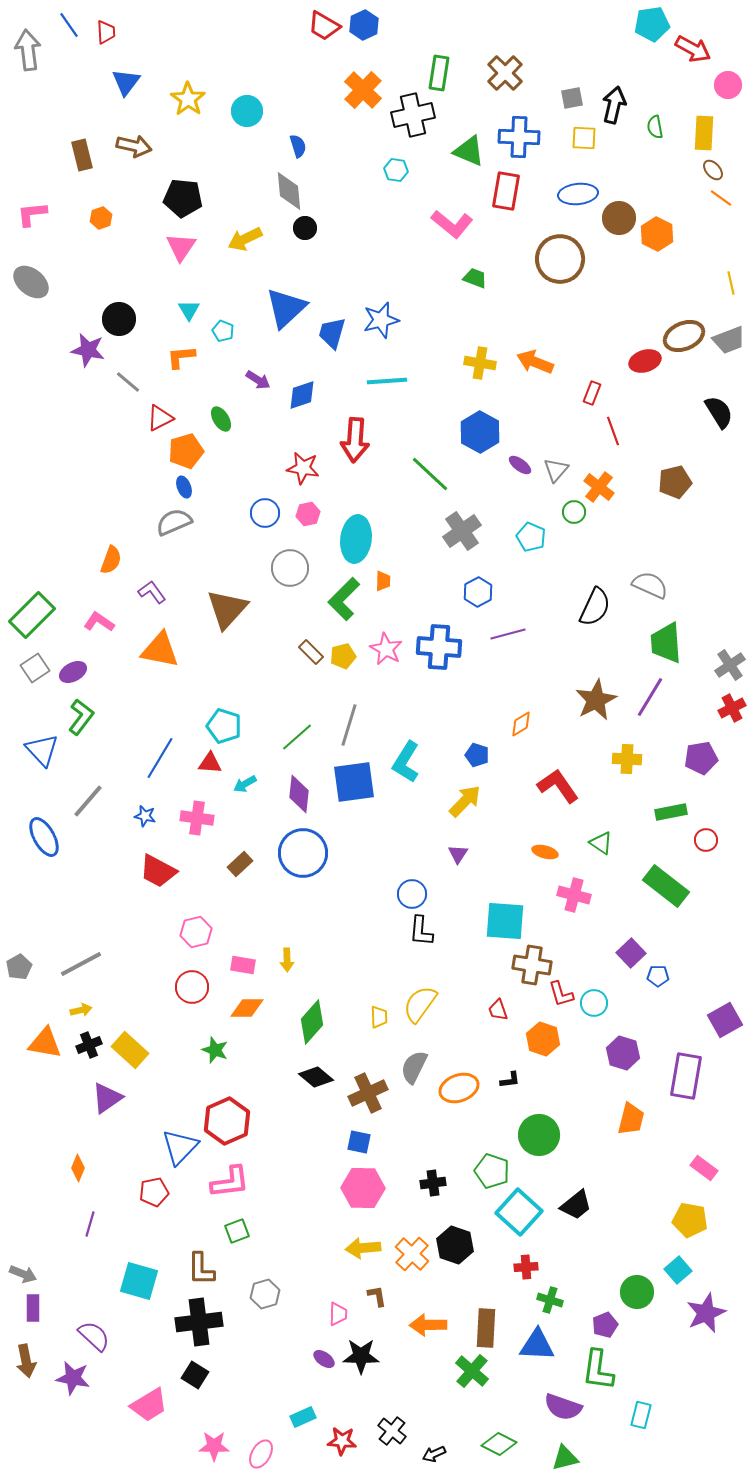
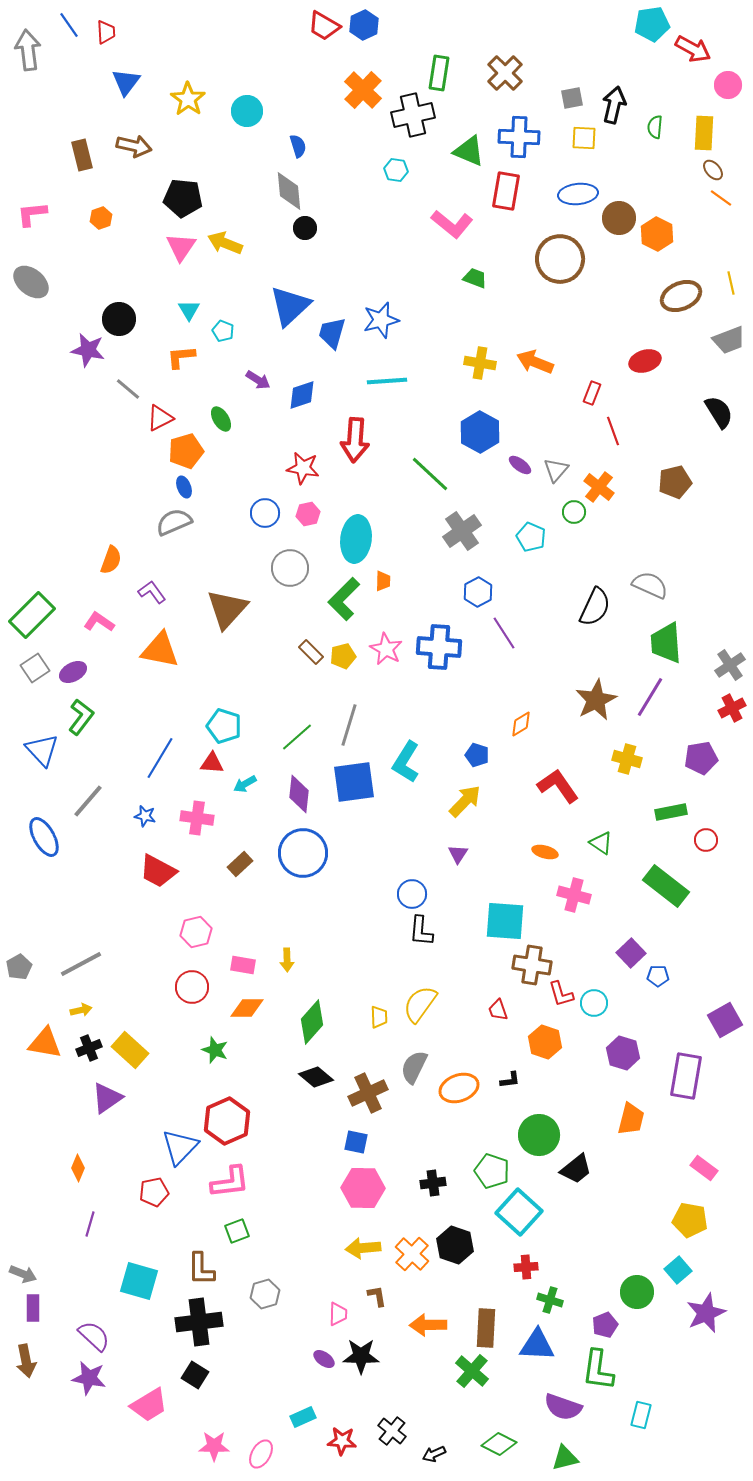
green semicircle at (655, 127): rotated 15 degrees clockwise
yellow arrow at (245, 239): moved 20 px left, 4 px down; rotated 48 degrees clockwise
blue triangle at (286, 308): moved 4 px right, 2 px up
brown ellipse at (684, 336): moved 3 px left, 40 px up
gray line at (128, 382): moved 7 px down
purple line at (508, 634): moved 4 px left, 1 px up; rotated 72 degrees clockwise
yellow cross at (627, 759): rotated 12 degrees clockwise
red triangle at (210, 763): moved 2 px right
orange hexagon at (543, 1039): moved 2 px right, 3 px down
black cross at (89, 1045): moved 3 px down
blue square at (359, 1142): moved 3 px left
black trapezoid at (576, 1205): moved 36 px up
purple star at (73, 1378): moved 16 px right
